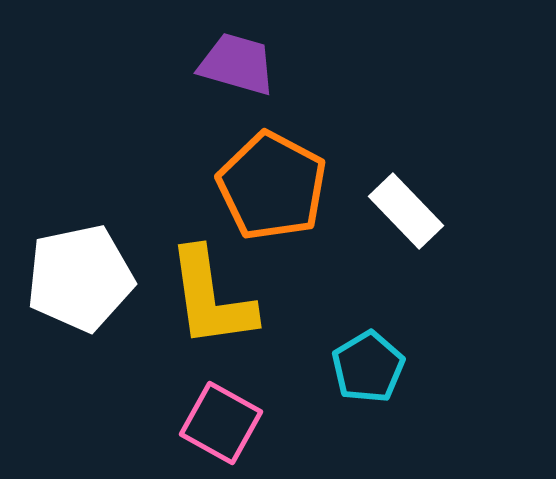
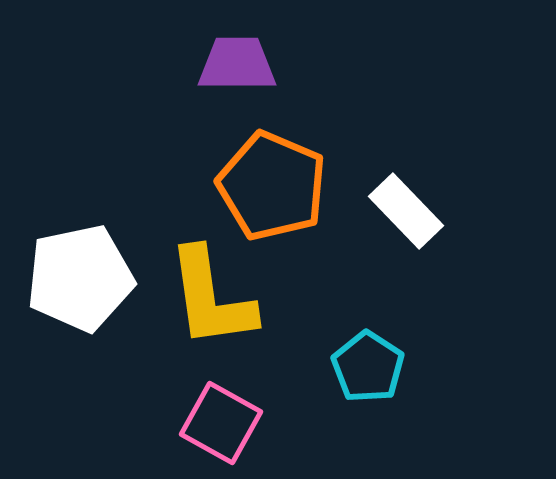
purple trapezoid: rotated 16 degrees counterclockwise
orange pentagon: rotated 5 degrees counterclockwise
cyan pentagon: rotated 8 degrees counterclockwise
